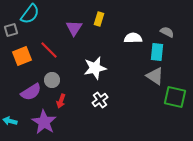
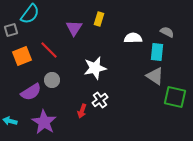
red arrow: moved 21 px right, 10 px down
